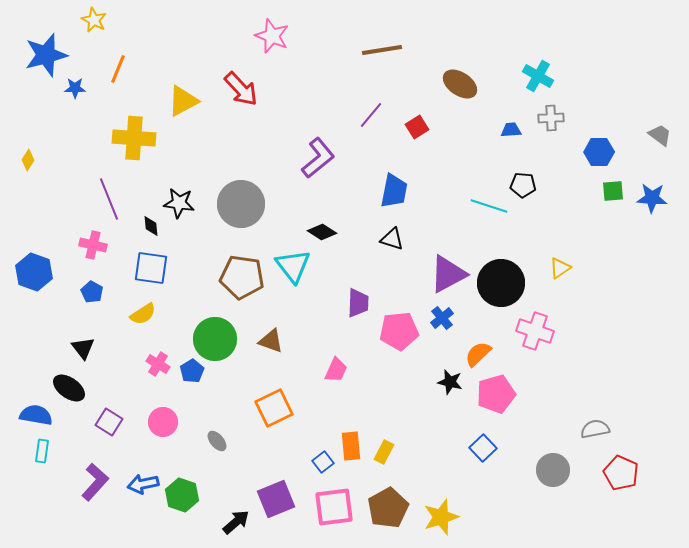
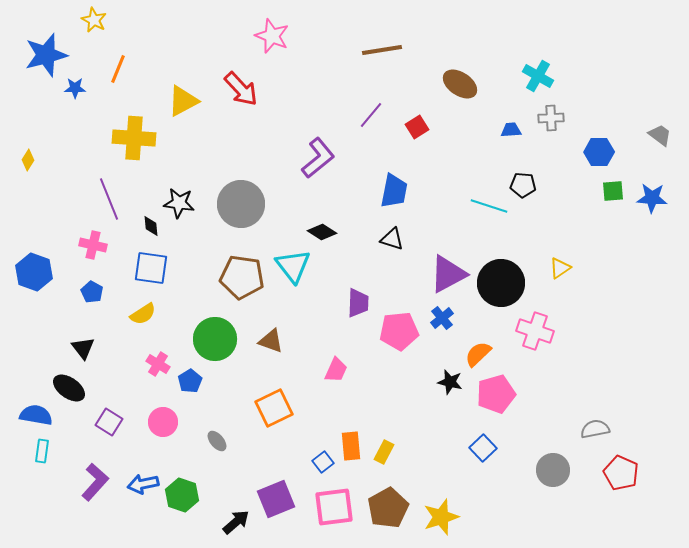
blue pentagon at (192, 371): moved 2 px left, 10 px down
